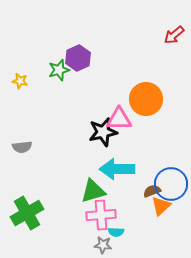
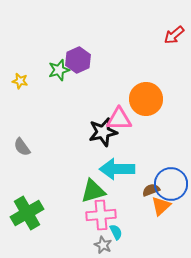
purple hexagon: moved 2 px down
gray semicircle: rotated 60 degrees clockwise
brown semicircle: moved 1 px left, 1 px up
cyan semicircle: rotated 119 degrees counterclockwise
gray star: rotated 18 degrees clockwise
